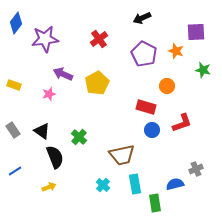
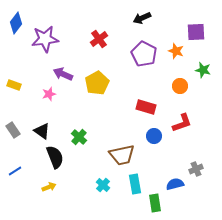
orange circle: moved 13 px right
blue circle: moved 2 px right, 6 px down
